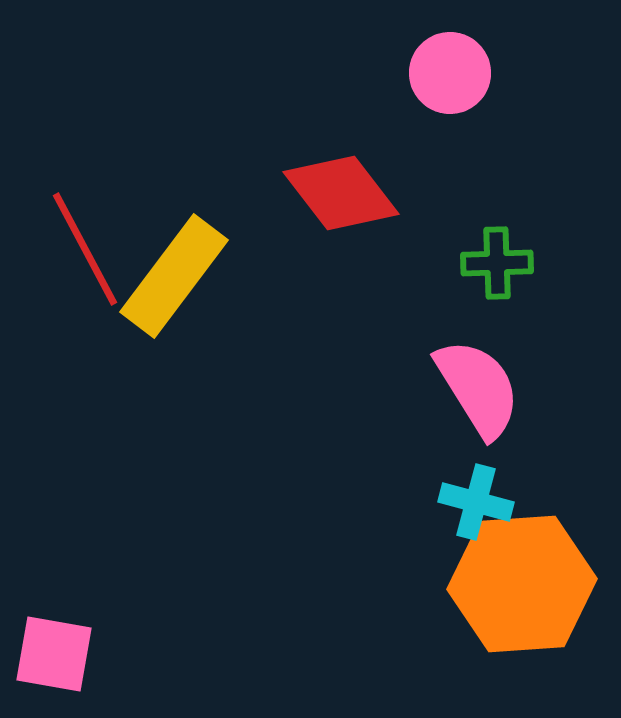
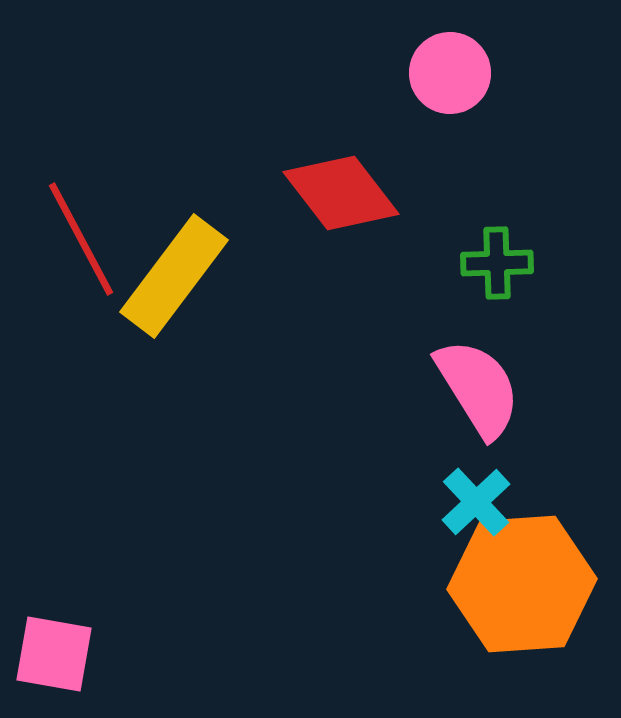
red line: moved 4 px left, 10 px up
cyan cross: rotated 32 degrees clockwise
